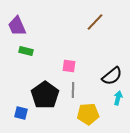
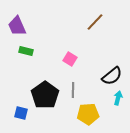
pink square: moved 1 px right, 7 px up; rotated 24 degrees clockwise
